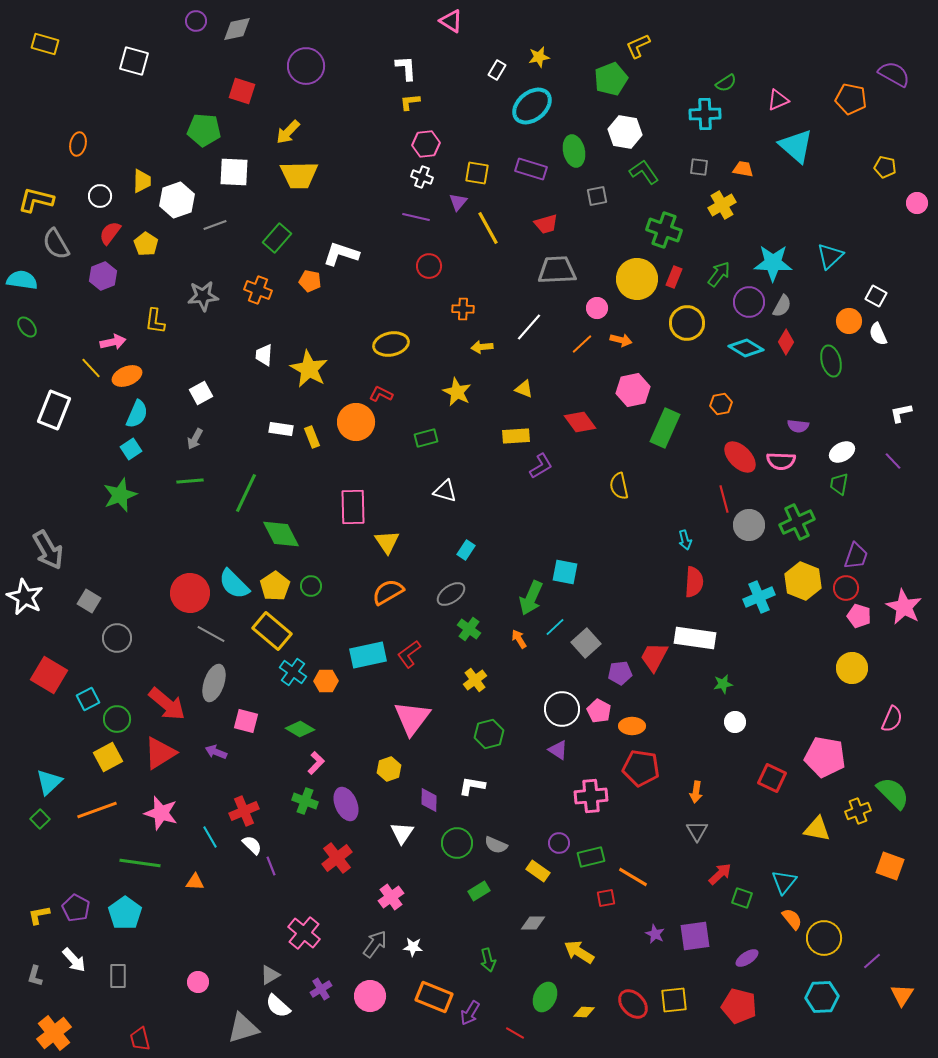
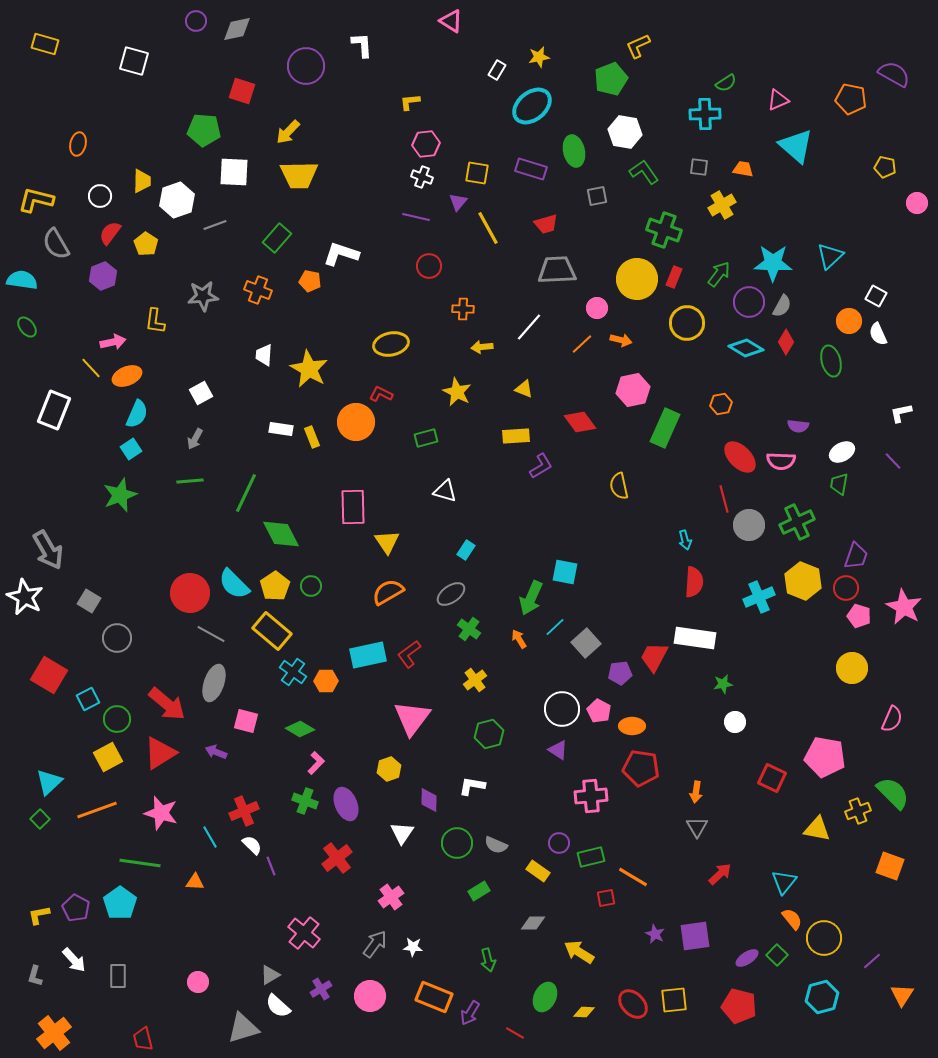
white L-shape at (406, 68): moved 44 px left, 23 px up
gray triangle at (697, 831): moved 4 px up
green square at (742, 898): moved 35 px right, 57 px down; rotated 25 degrees clockwise
cyan pentagon at (125, 913): moved 5 px left, 10 px up
cyan hexagon at (822, 997): rotated 12 degrees counterclockwise
red trapezoid at (140, 1039): moved 3 px right
